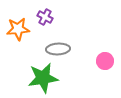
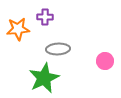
purple cross: rotated 28 degrees counterclockwise
green star: moved 1 px right; rotated 16 degrees counterclockwise
